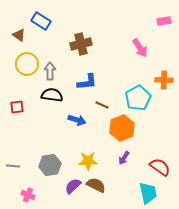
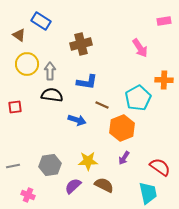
blue L-shape: rotated 15 degrees clockwise
red square: moved 2 px left
gray line: rotated 16 degrees counterclockwise
brown semicircle: moved 8 px right
